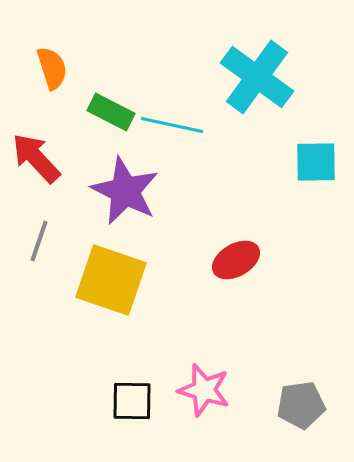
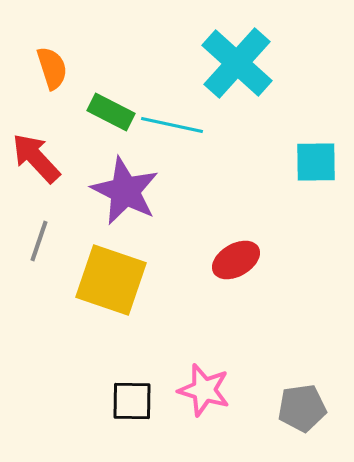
cyan cross: moved 20 px left, 14 px up; rotated 6 degrees clockwise
gray pentagon: moved 1 px right, 3 px down
